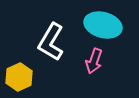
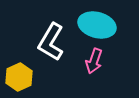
cyan ellipse: moved 6 px left
